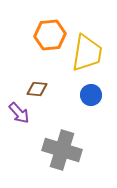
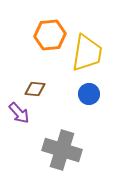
brown diamond: moved 2 px left
blue circle: moved 2 px left, 1 px up
